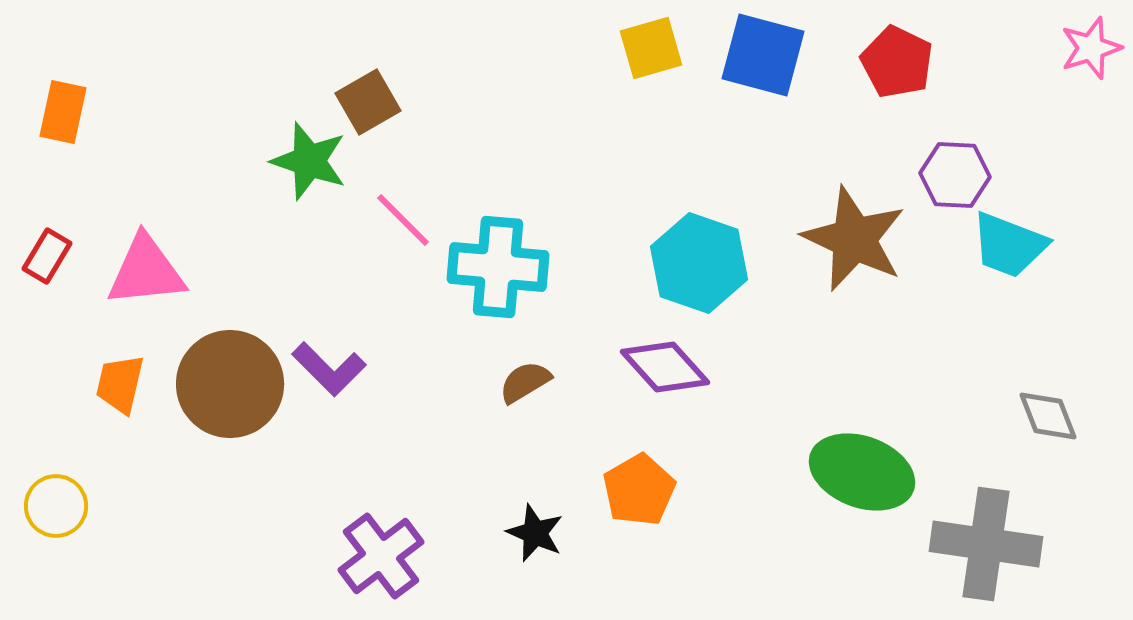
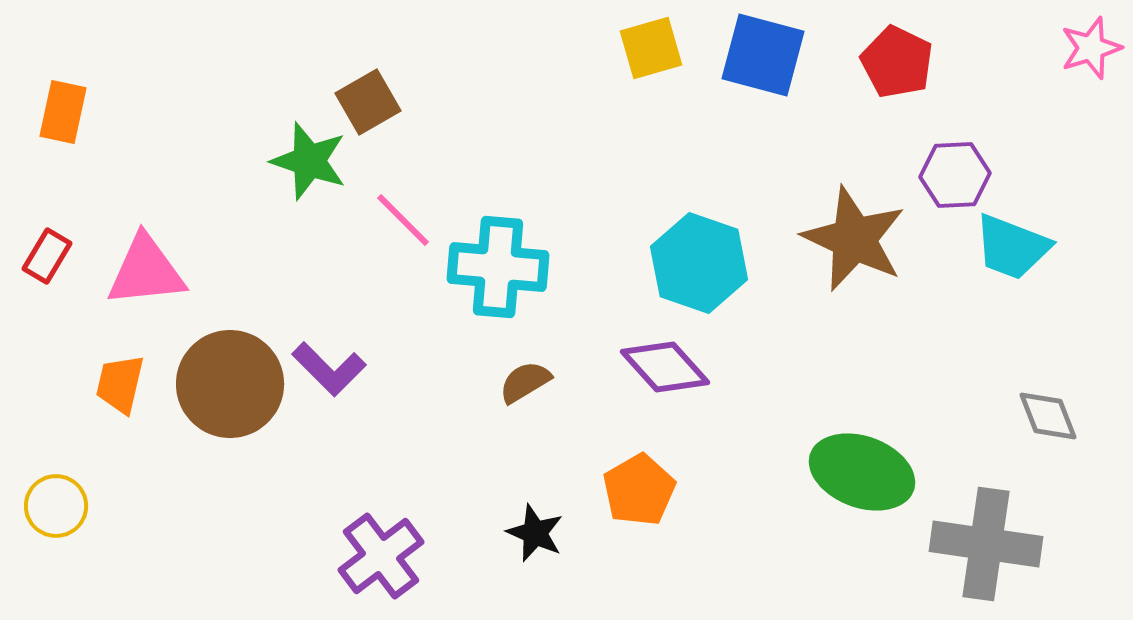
purple hexagon: rotated 6 degrees counterclockwise
cyan trapezoid: moved 3 px right, 2 px down
